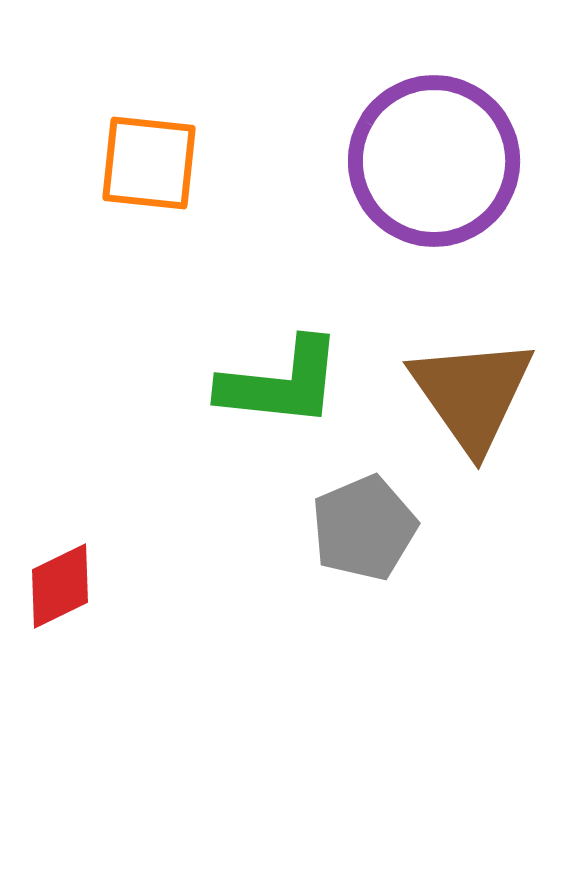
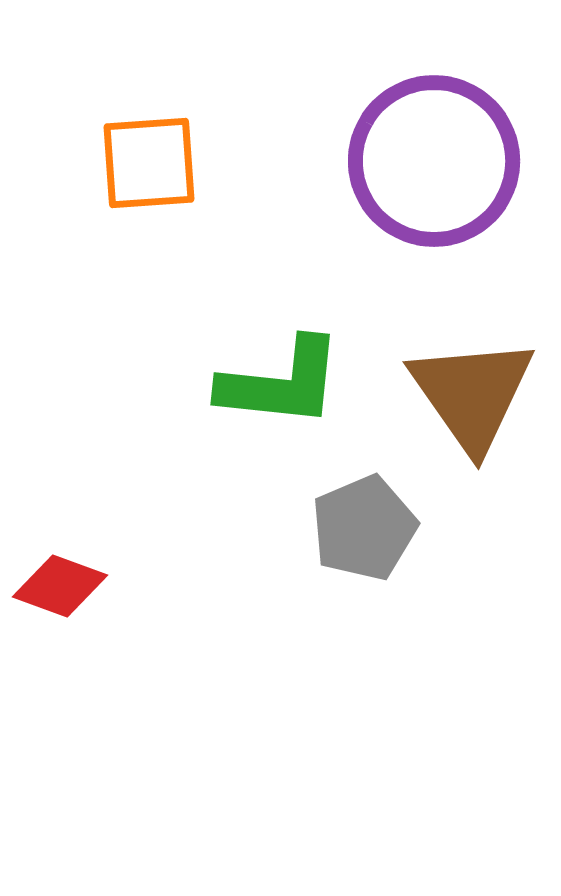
orange square: rotated 10 degrees counterclockwise
red diamond: rotated 46 degrees clockwise
